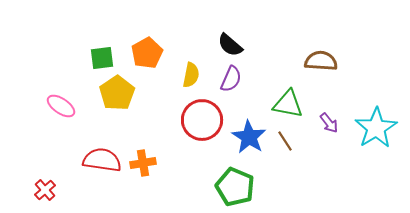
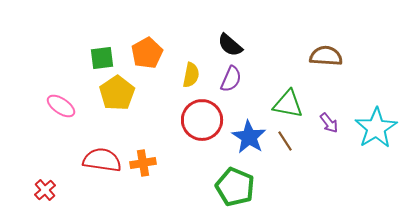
brown semicircle: moved 5 px right, 5 px up
